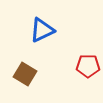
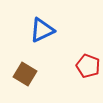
red pentagon: rotated 20 degrees clockwise
